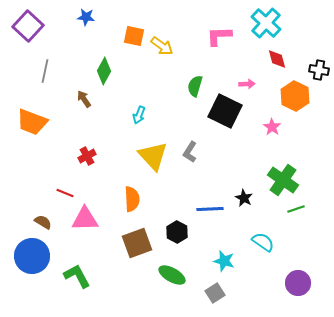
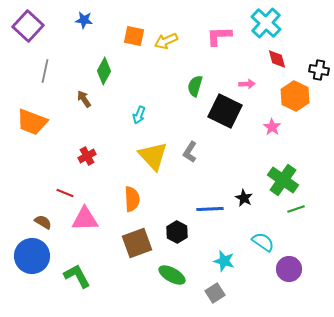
blue star: moved 2 px left, 3 px down
yellow arrow: moved 4 px right, 5 px up; rotated 120 degrees clockwise
purple circle: moved 9 px left, 14 px up
